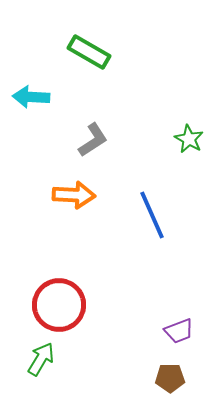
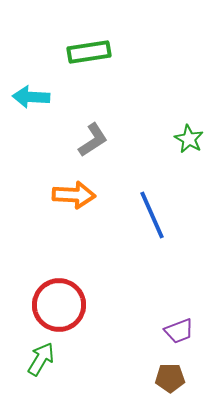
green rectangle: rotated 39 degrees counterclockwise
